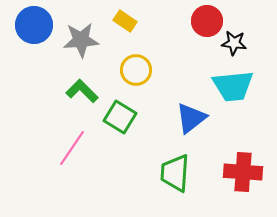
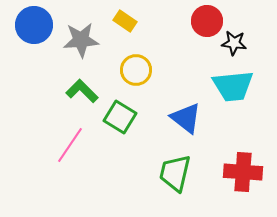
blue triangle: moved 5 px left; rotated 44 degrees counterclockwise
pink line: moved 2 px left, 3 px up
green trapezoid: rotated 9 degrees clockwise
